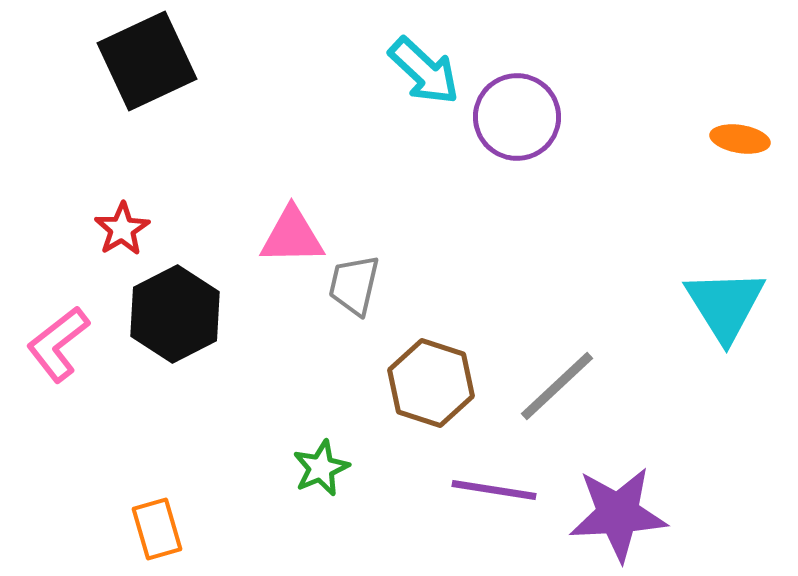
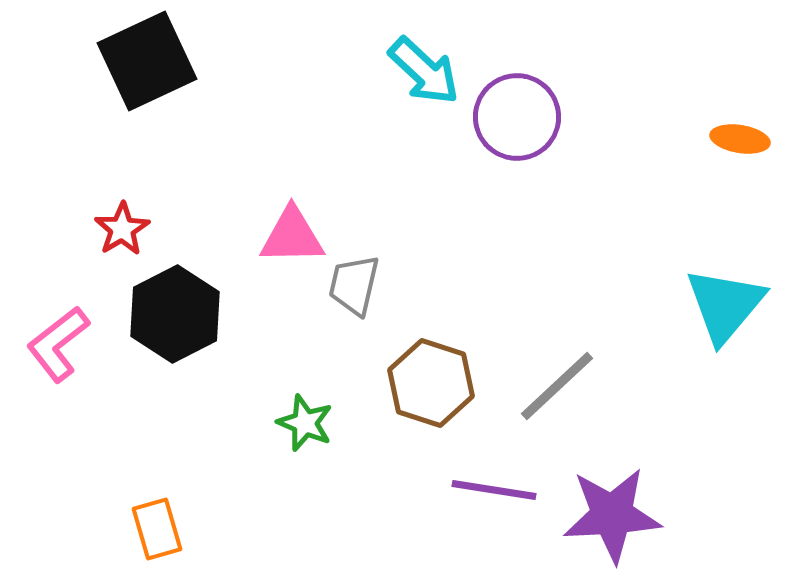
cyan triangle: rotated 12 degrees clockwise
green star: moved 16 px left, 45 px up; rotated 26 degrees counterclockwise
purple star: moved 6 px left, 1 px down
